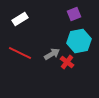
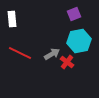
white rectangle: moved 8 px left; rotated 63 degrees counterclockwise
